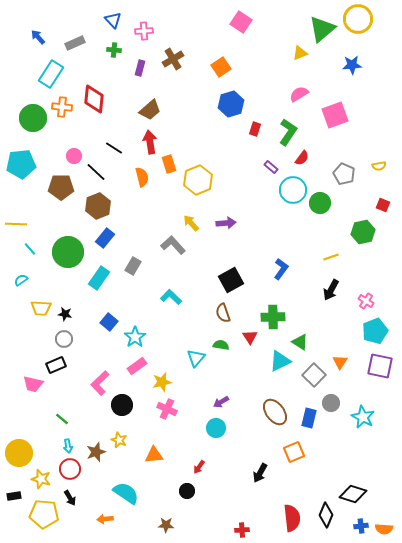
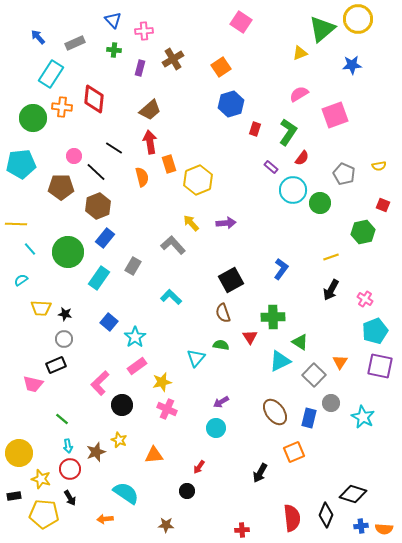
pink cross at (366, 301): moved 1 px left, 2 px up
